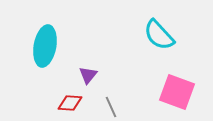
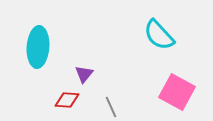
cyan ellipse: moved 7 px left, 1 px down; rotated 6 degrees counterclockwise
purple triangle: moved 4 px left, 1 px up
pink square: rotated 9 degrees clockwise
red diamond: moved 3 px left, 3 px up
